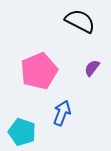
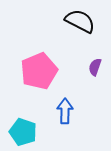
purple semicircle: moved 3 px right, 1 px up; rotated 18 degrees counterclockwise
blue arrow: moved 3 px right, 2 px up; rotated 20 degrees counterclockwise
cyan pentagon: moved 1 px right
